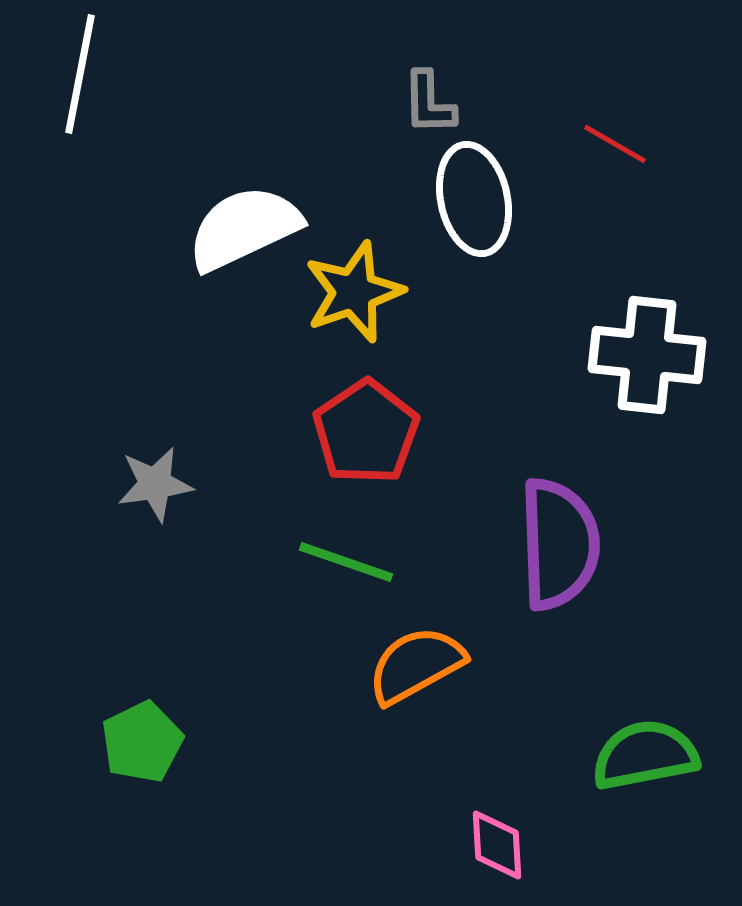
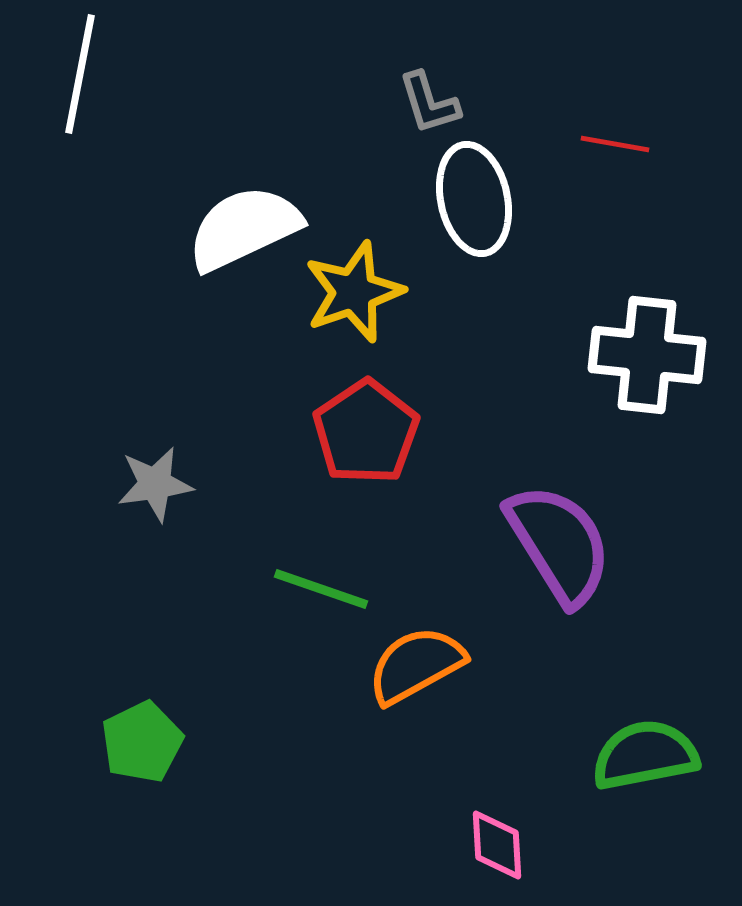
gray L-shape: rotated 16 degrees counterclockwise
red line: rotated 20 degrees counterclockwise
purple semicircle: rotated 30 degrees counterclockwise
green line: moved 25 px left, 27 px down
